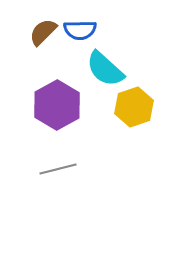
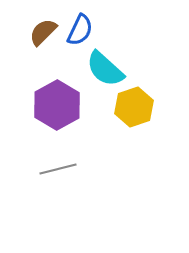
blue semicircle: rotated 64 degrees counterclockwise
